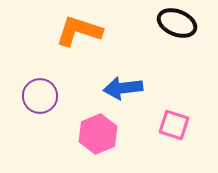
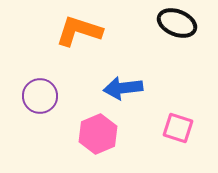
pink square: moved 4 px right, 3 px down
